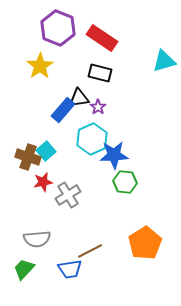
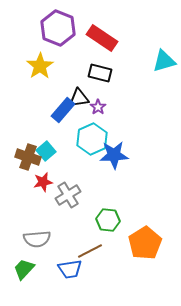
green hexagon: moved 17 px left, 38 px down
